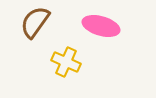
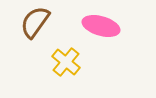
yellow cross: rotated 16 degrees clockwise
